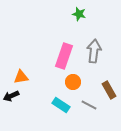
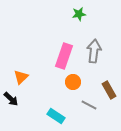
green star: rotated 24 degrees counterclockwise
orange triangle: rotated 35 degrees counterclockwise
black arrow: moved 3 px down; rotated 112 degrees counterclockwise
cyan rectangle: moved 5 px left, 11 px down
